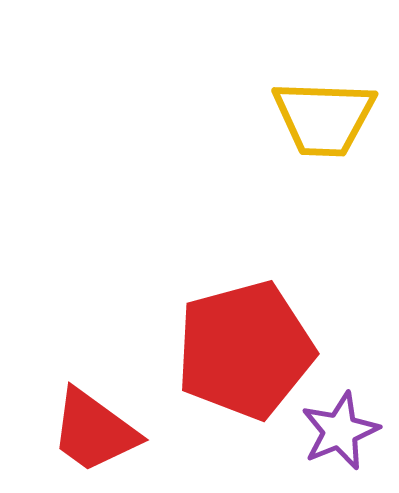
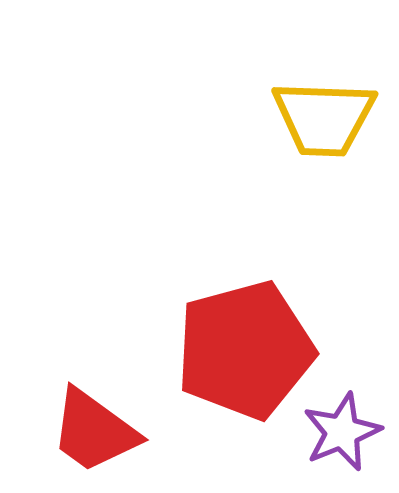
purple star: moved 2 px right, 1 px down
